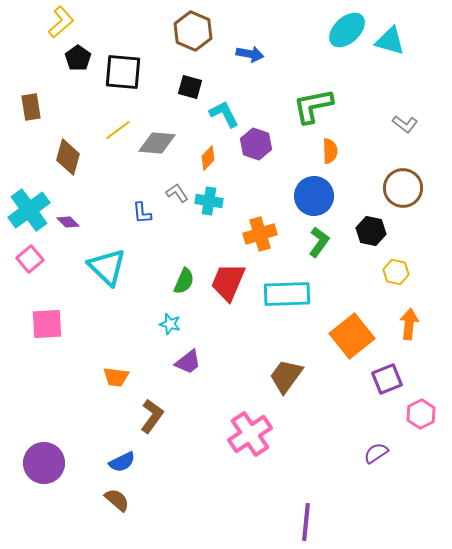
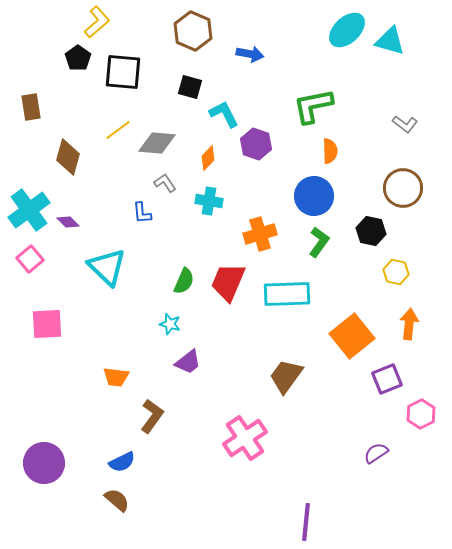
yellow L-shape at (61, 22): moved 36 px right
gray L-shape at (177, 193): moved 12 px left, 10 px up
pink cross at (250, 434): moved 5 px left, 4 px down
